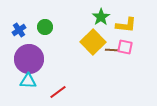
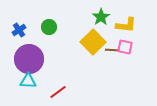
green circle: moved 4 px right
